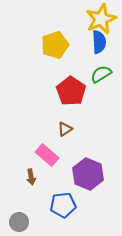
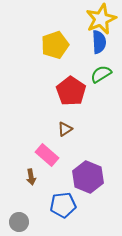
purple hexagon: moved 3 px down
